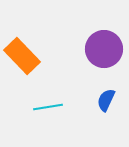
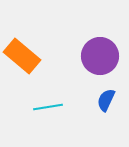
purple circle: moved 4 px left, 7 px down
orange rectangle: rotated 6 degrees counterclockwise
